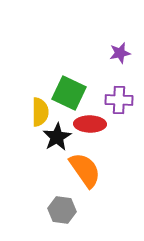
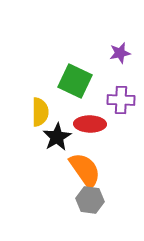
green square: moved 6 px right, 12 px up
purple cross: moved 2 px right
gray hexagon: moved 28 px right, 10 px up
